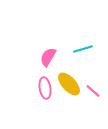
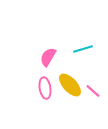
yellow ellipse: moved 1 px right, 1 px down
